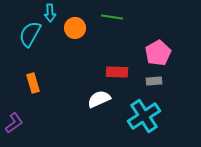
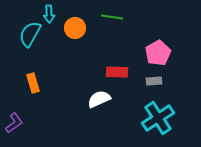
cyan arrow: moved 1 px left, 1 px down
cyan cross: moved 14 px right, 2 px down
